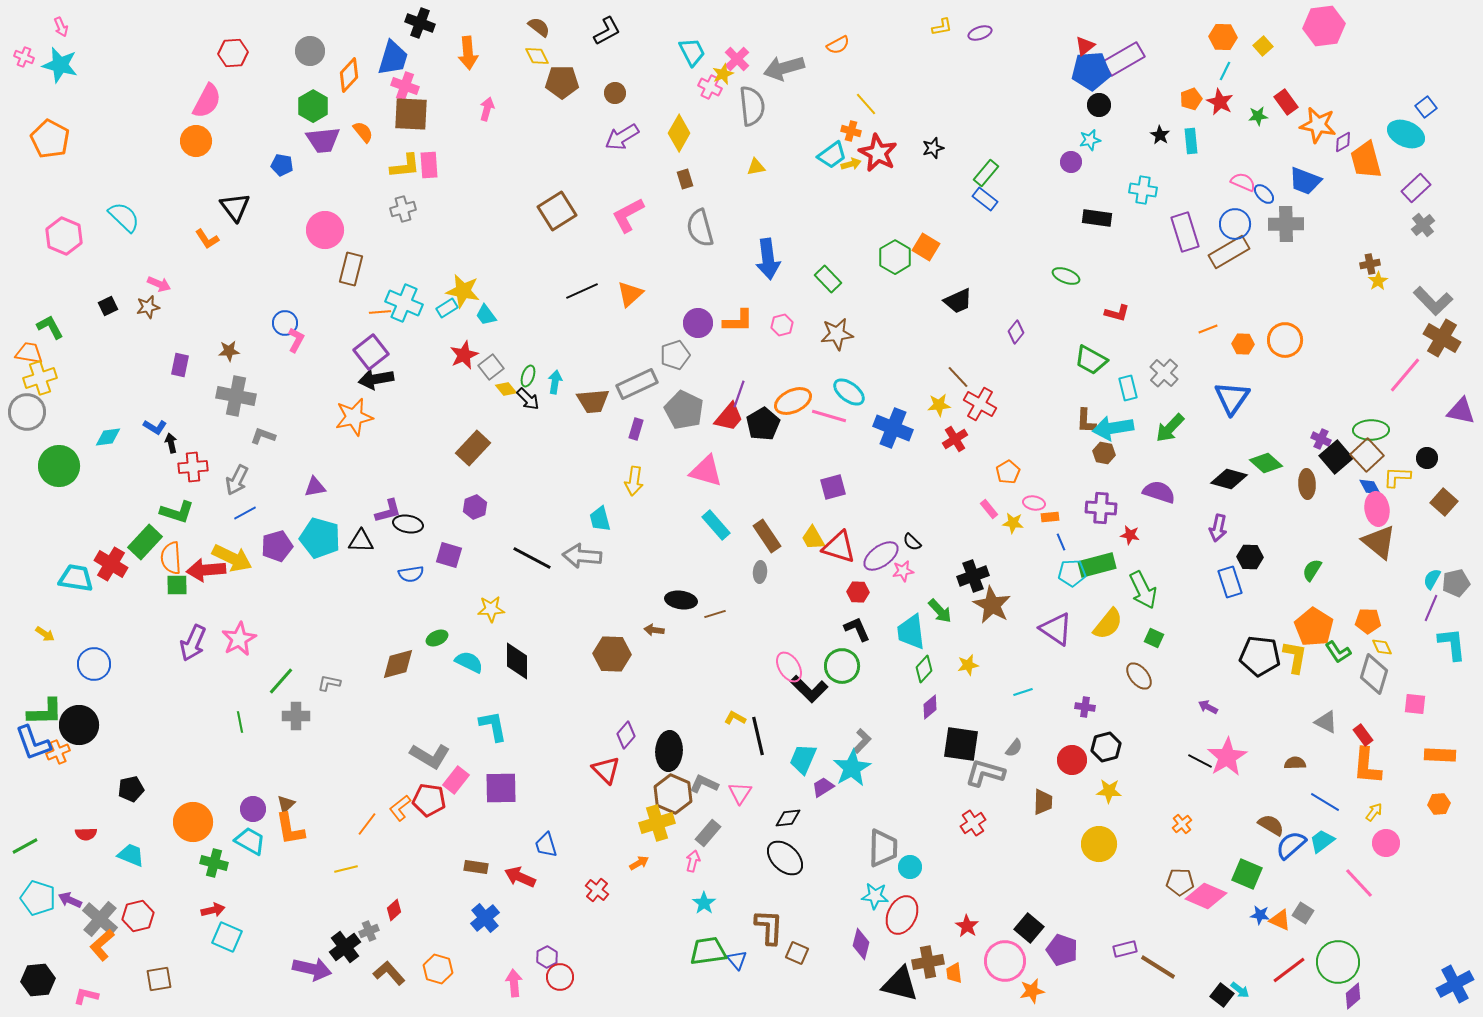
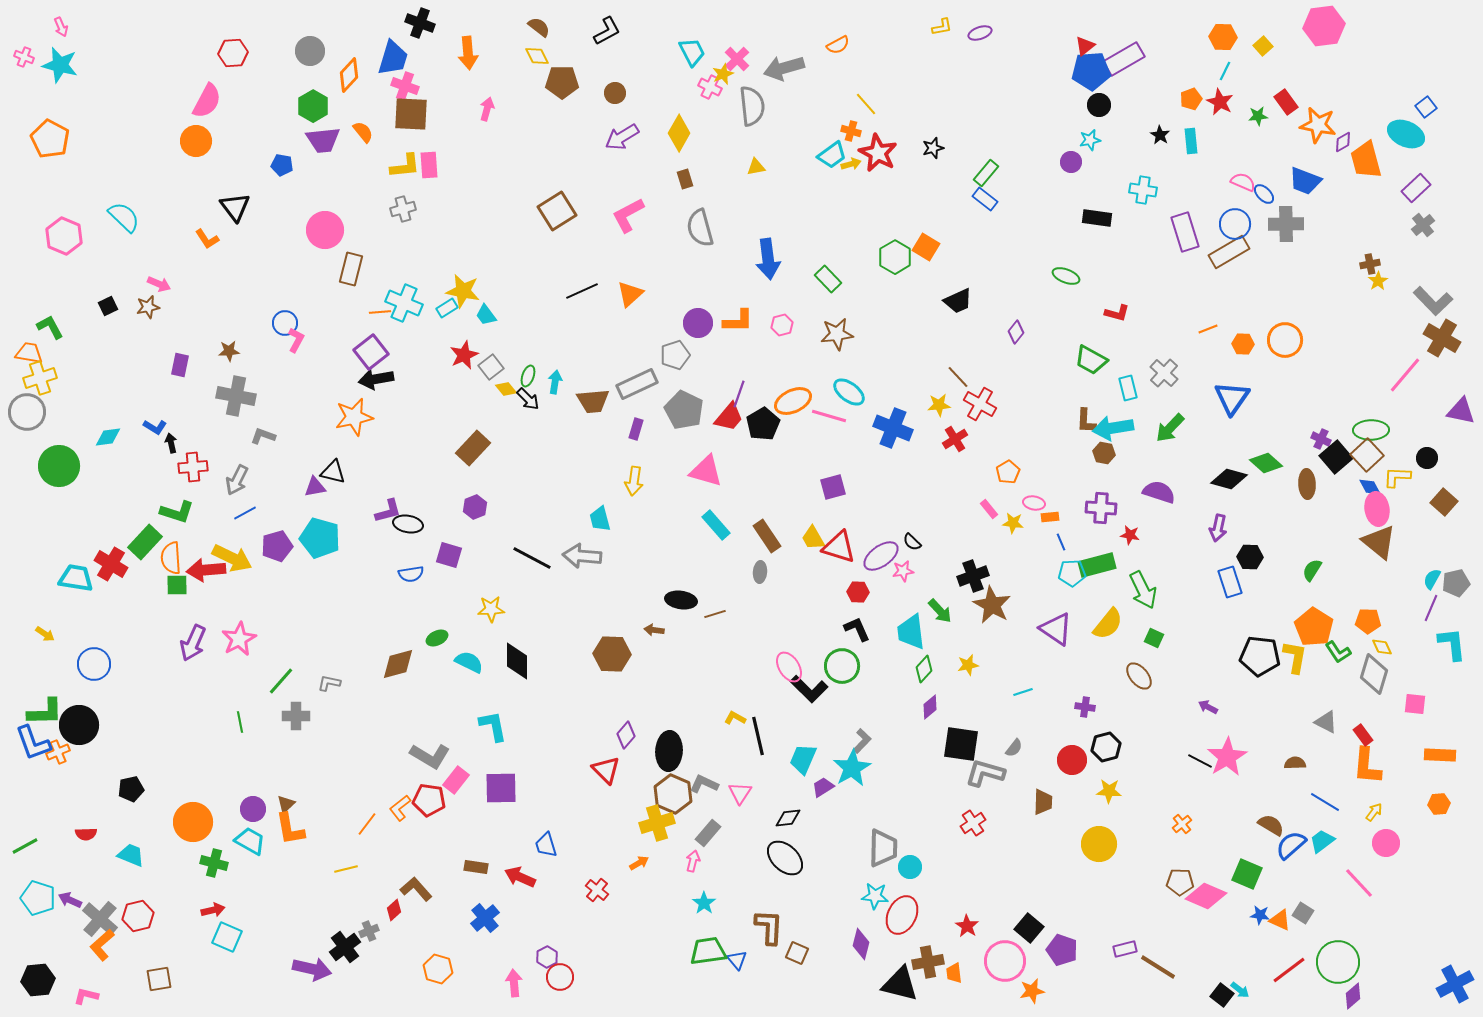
black triangle at (361, 541): moved 28 px left, 69 px up; rotated 12 degrees clockwise
brown L-shape at (389, 973): moved 27 px right, 84 px up
